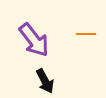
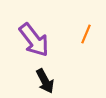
orange line: rotated 66 degrees counterclockwise
